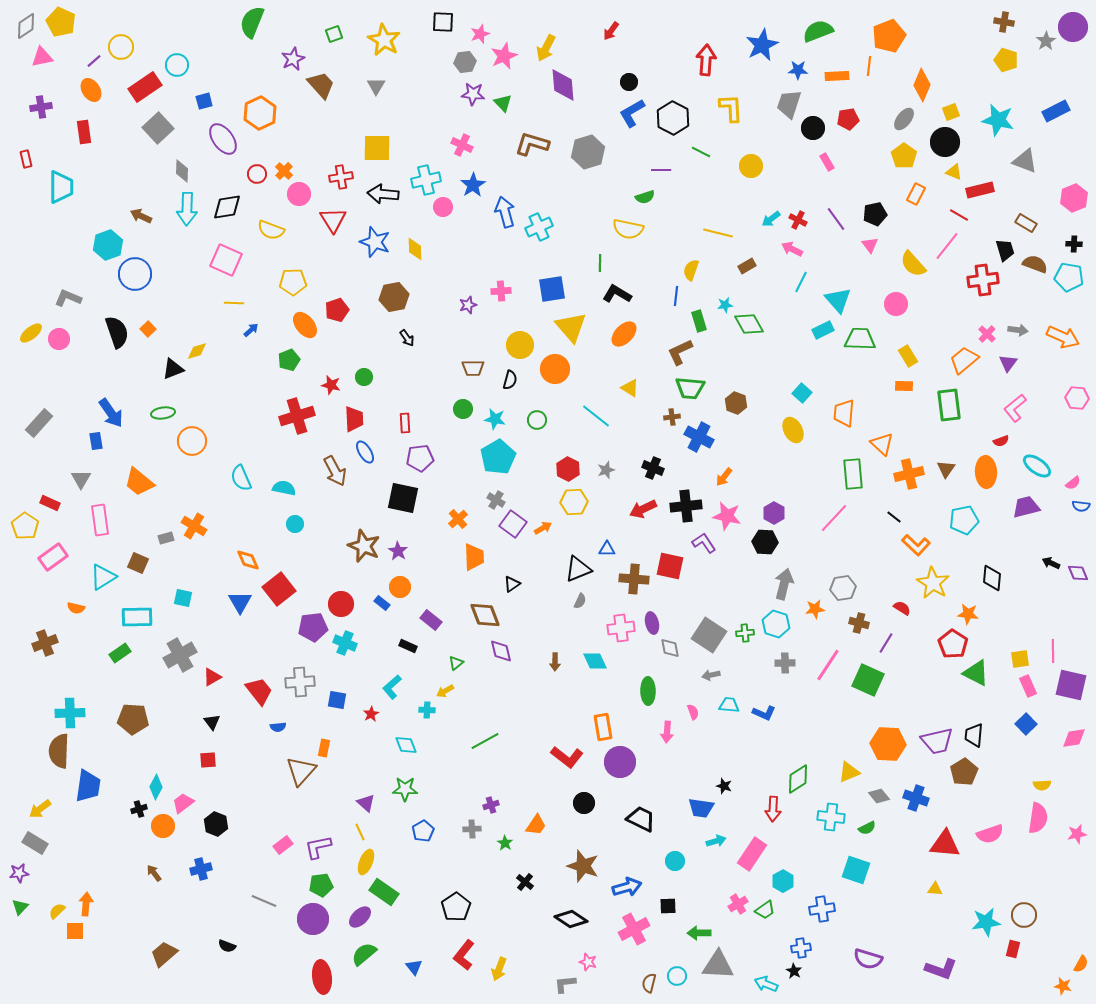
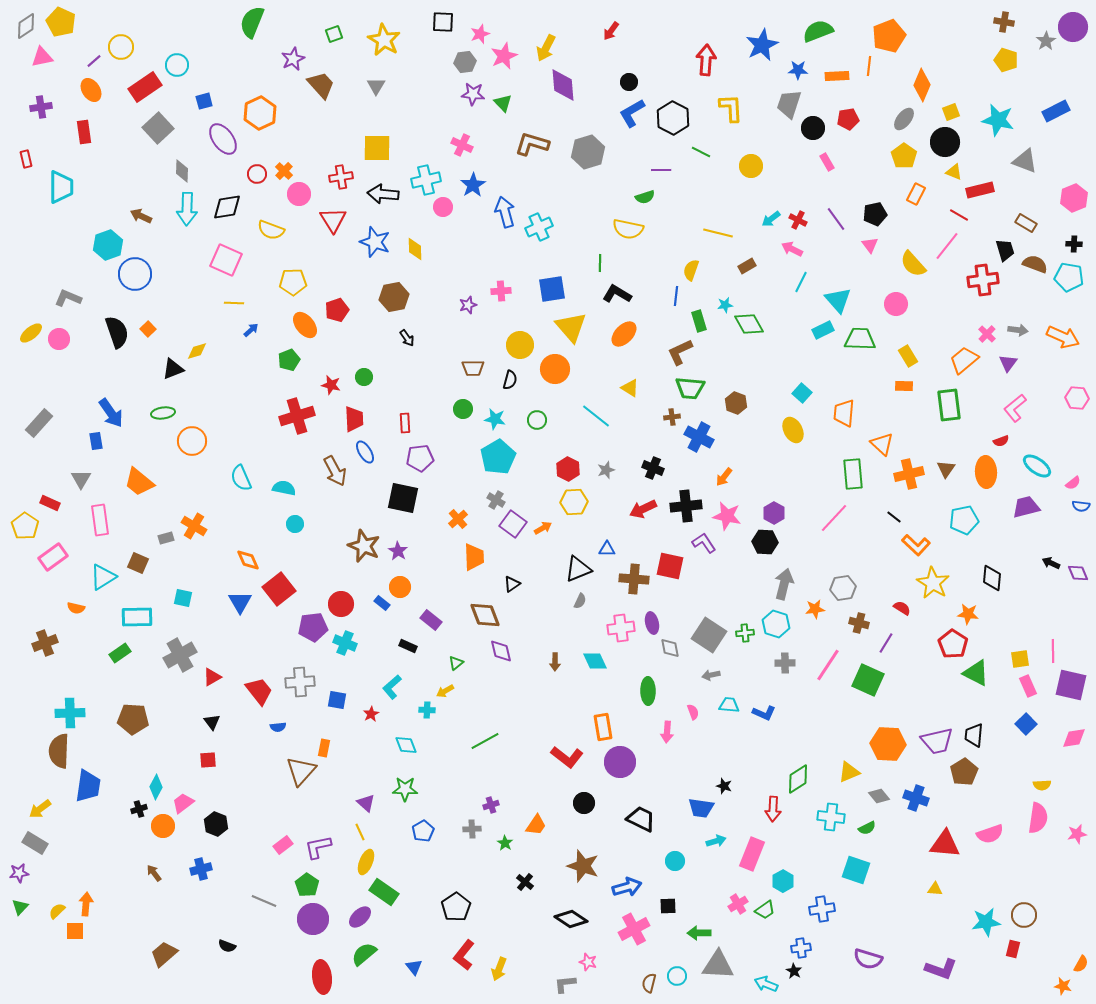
pink rectangle at (752, 854): rotated 12 degrees counterclockwise
green pentagon at (321, 885): moved 14 px left; rotated 30 degrees counterclockwise
